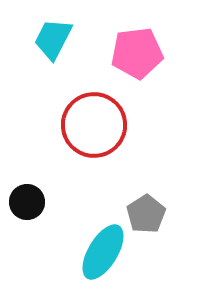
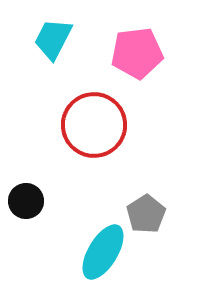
black circle: moved 1 px left, 1 px up
